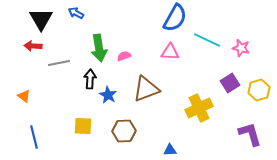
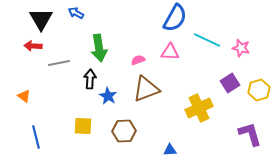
pink semicircle: moved 14 px right, 4 px down
blue star: moved 1 px down
blue line: moved 2 px right
